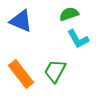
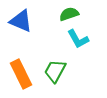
orange rectangle: rotated 12 degrees clockwise
